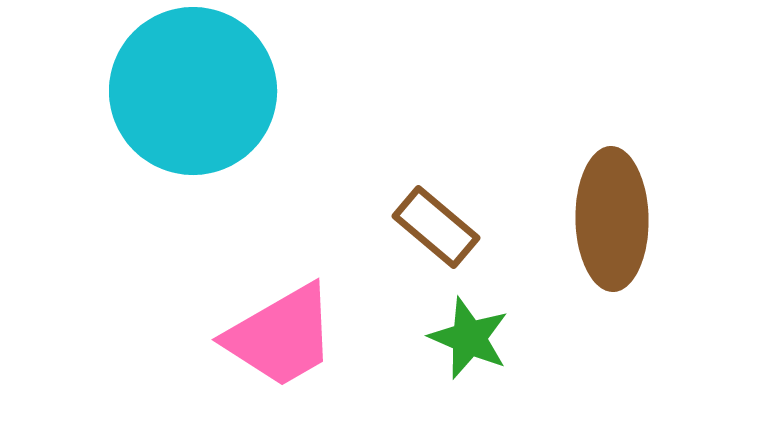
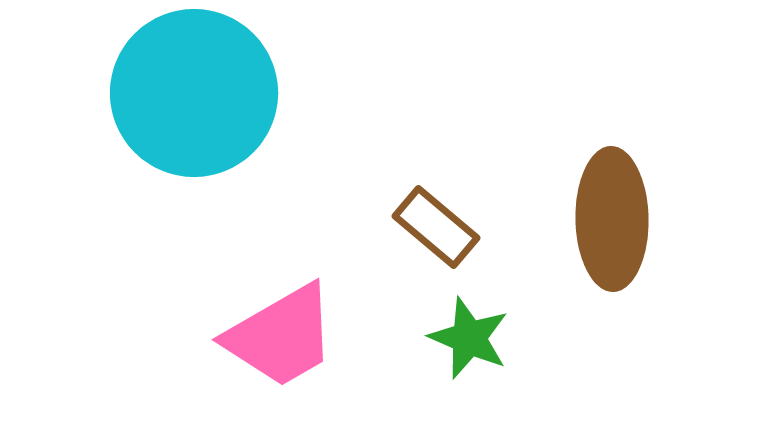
cyan circle: moved 1 px right, 2 px down
